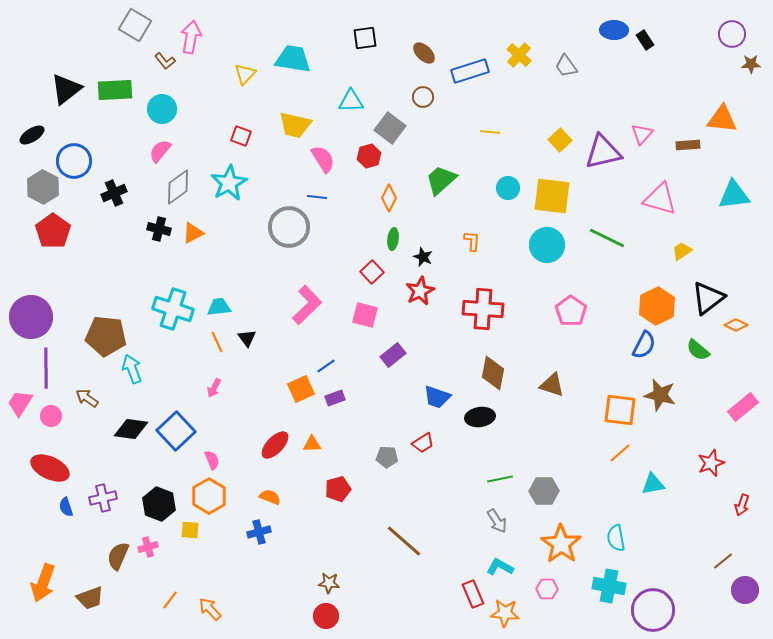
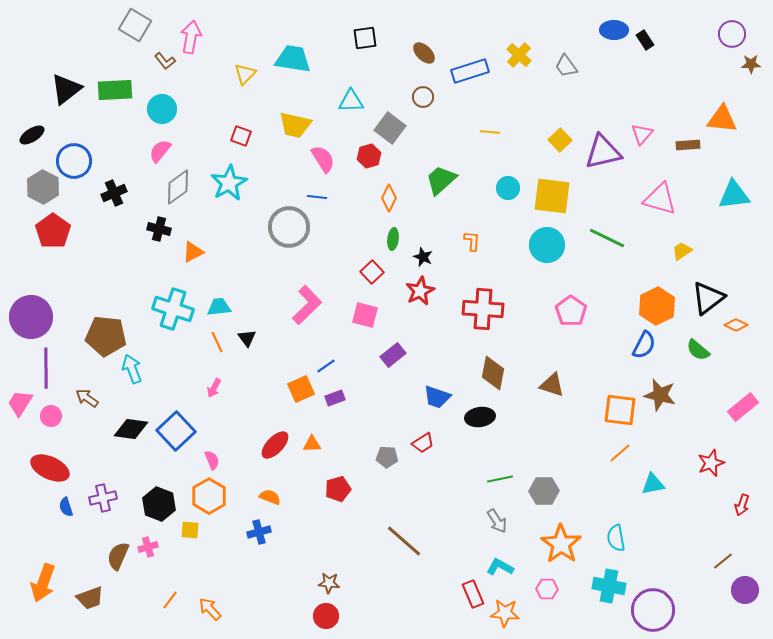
orange triangle at (193, 233): moved 19 px down
